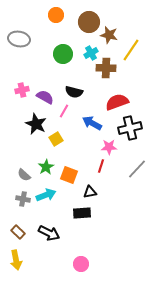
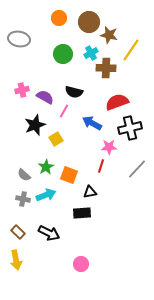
orange circle: moved 3 px right, 3 px down
black star: moved 1 px left, 1 px down; rotated 25 degrees clockwise
